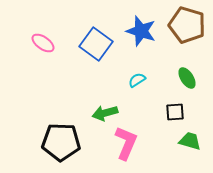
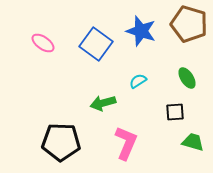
brown pentagon: moved 2 px right, 1 px up
cyan semicircle: moved 1 px right, 1 px down
green arrow: moved 2 px left, 10 px up
green trapezoid: moved 3 px right, 1 px down
